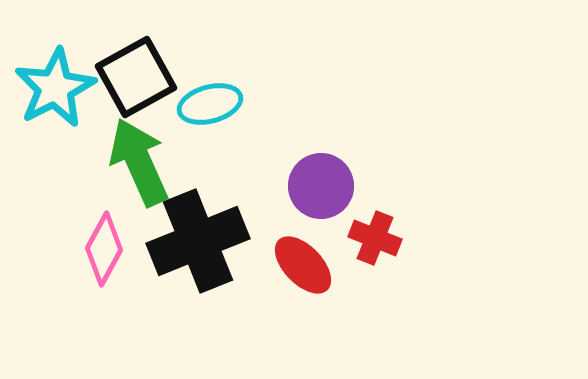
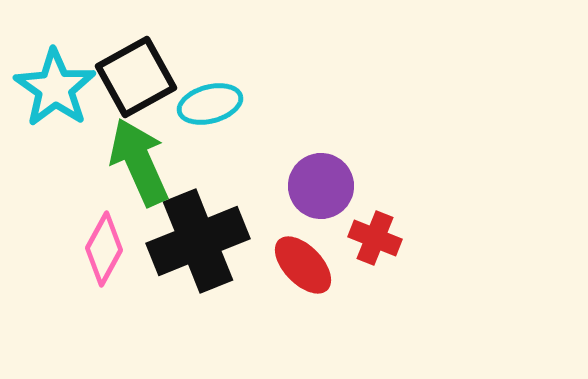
cyan star: rotated 10 degrees counterclockwise
